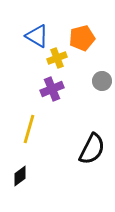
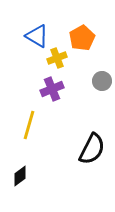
orange pentagon: rotated 15 degrees counterclockwise
yellow line: moved 4 px up
